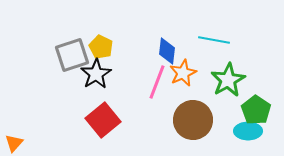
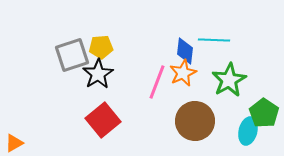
cyan line: rotated 8 degrees counterclockwise
yellow pentagon: rotated 30 degrees counterclockwise
blue diamond: moved 18 px right
black star: moved 2 px right
green star: moved 1 px right
green pentagon: moved 8 px right, 3 px down
brown circle: moved 2 px right, 1 px down
cyan ellipse: rotated 76 degrees counterclockwise
orange triangle: rotated 18 degrees clockwise
